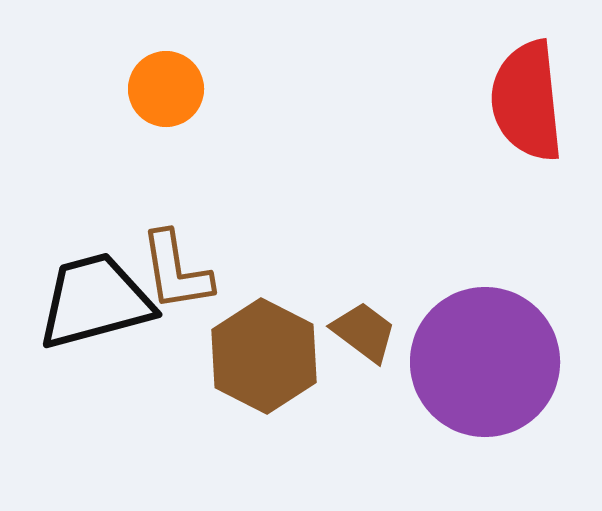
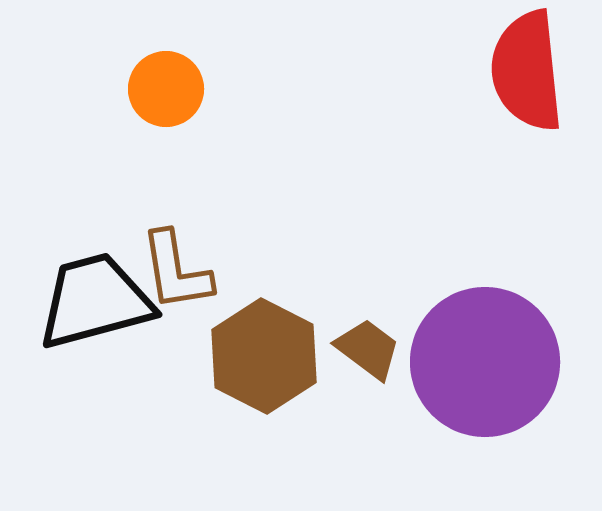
red semicircle: moved 30 px up
brown trapezoid: moved 4 px right, 17 px down
